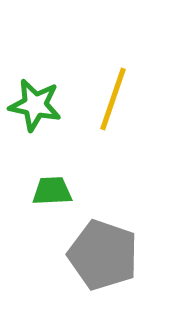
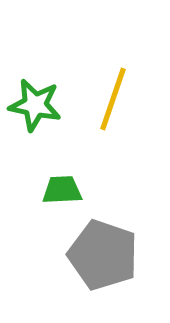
green trapezoid: moved 10 px right, 1 px up
